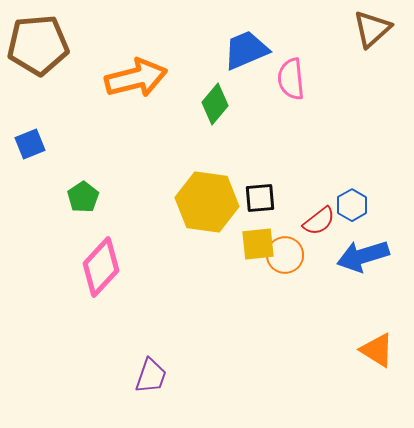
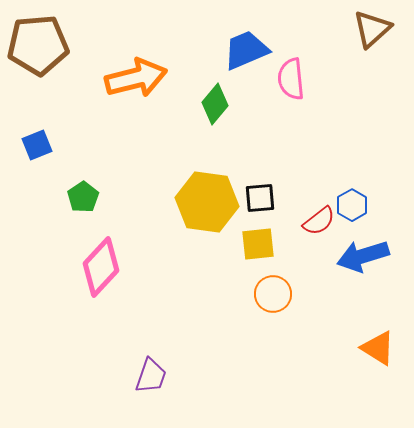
blue square: moved 7 px right, 1 px down
orange circle: moved 12 px left, 39 px down
orange triangle: moved 1 px right, 2 px up
